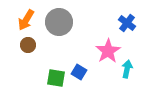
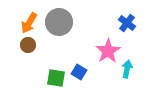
orange arrow: moved 3 px right, 3 px down
